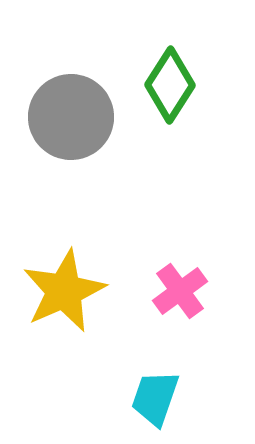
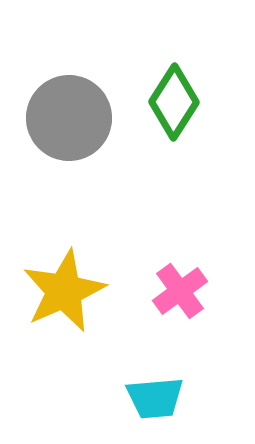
green diamond: moved 4 px right, 17 px down
gray circle: moved 2 px left, 1 px down
cyan trapezoid: rotated 114 degrees counterclockwise
